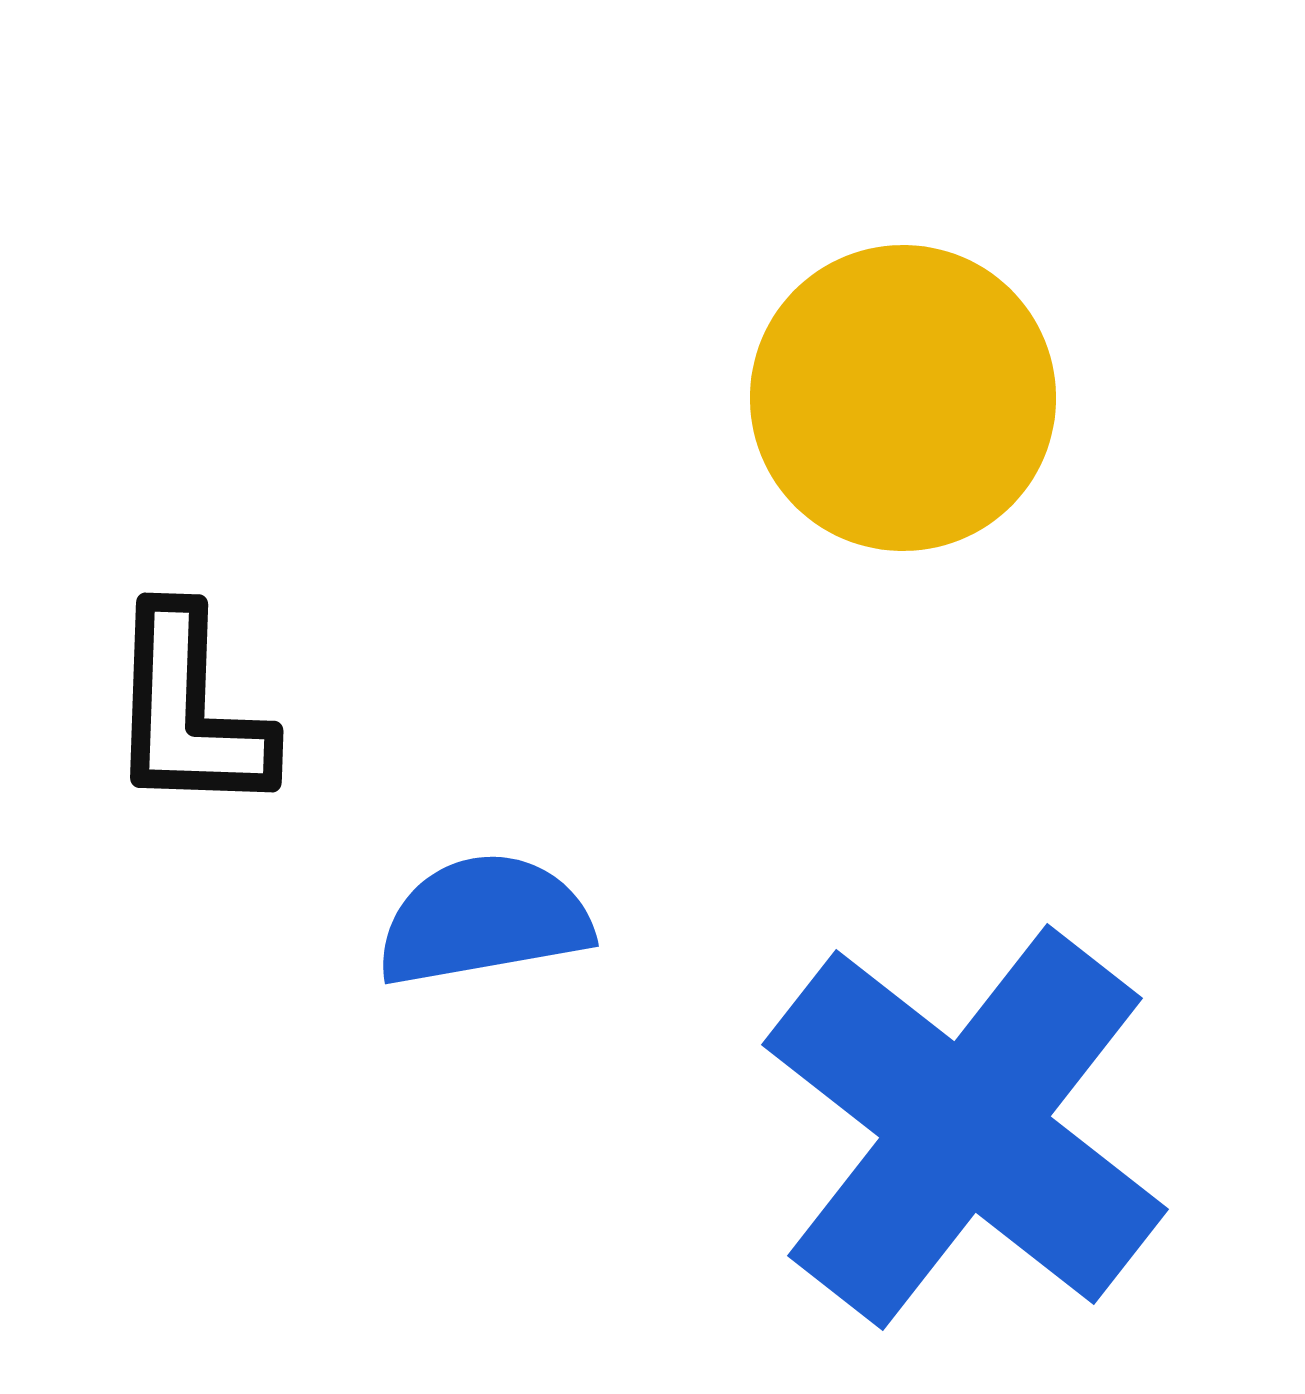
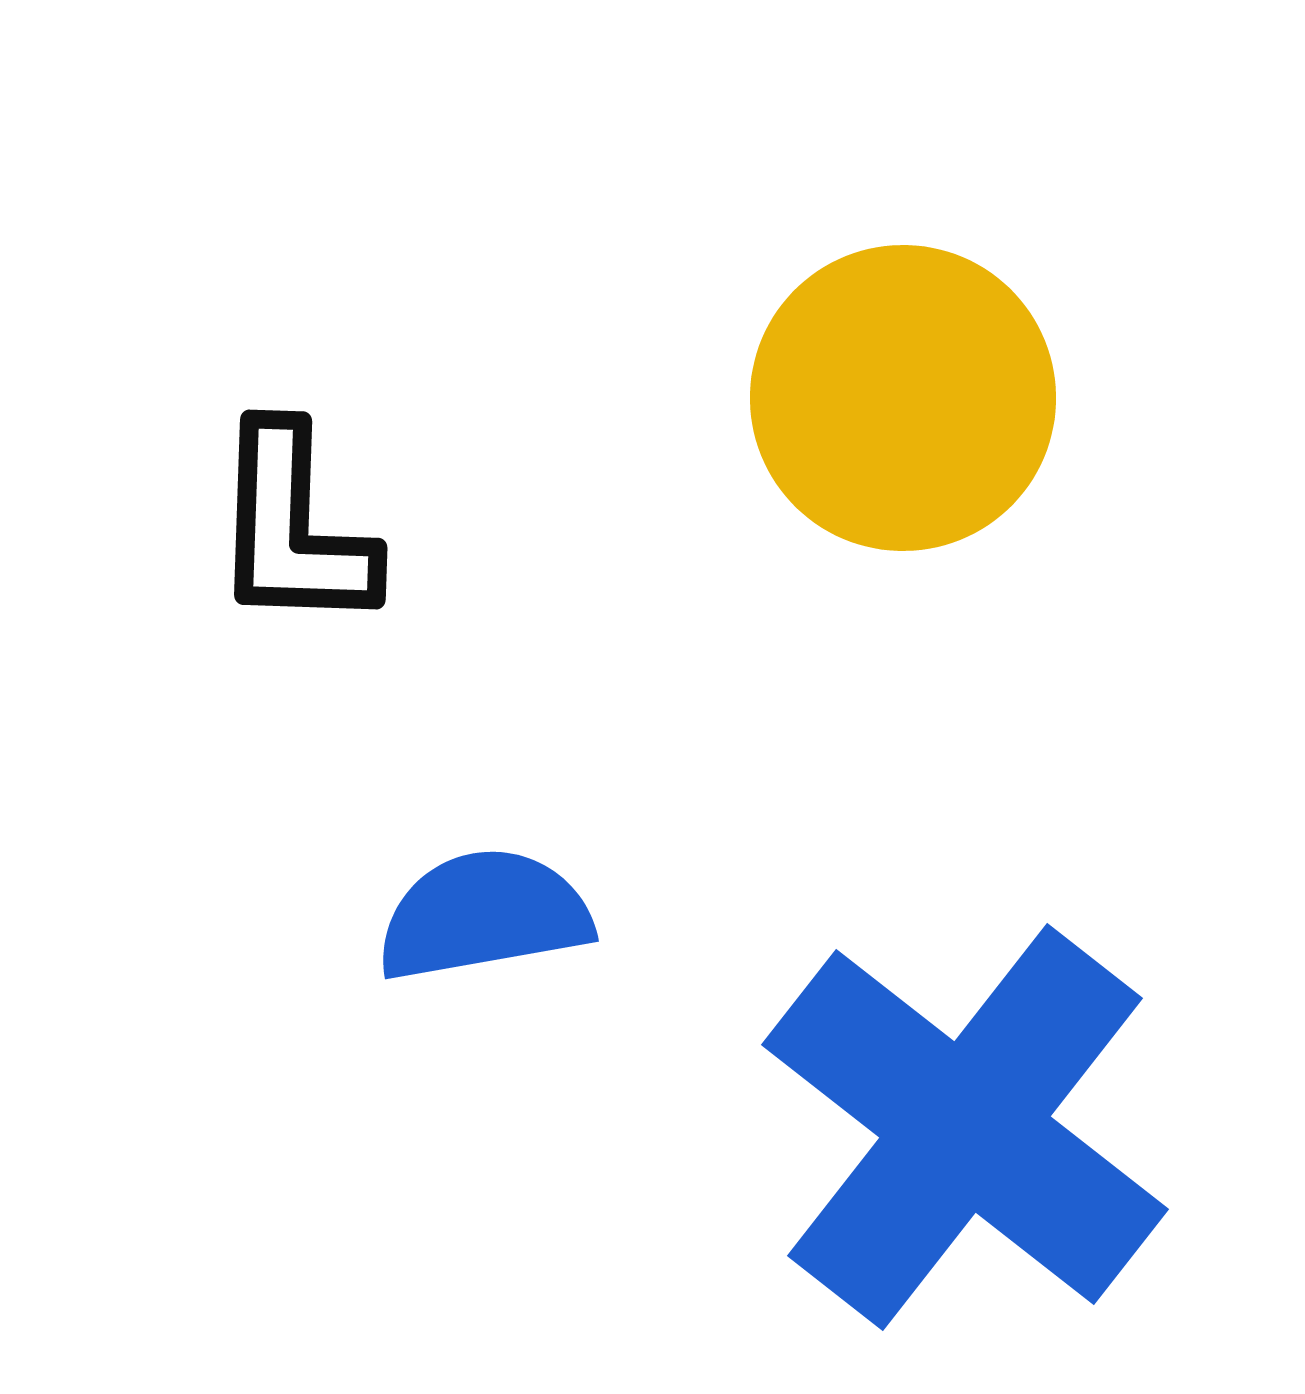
black L-shape: moved 104 px right, 183 px up
blue semicircle: moved 5 px up
